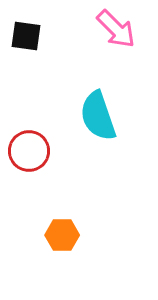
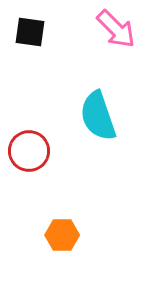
black square: moved 4 px right, 4 px up
